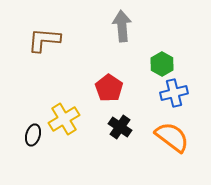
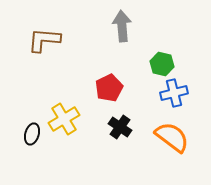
green hexagon: rotated 15 degrees counterclockwise
red pentagon: rotated 12 degrees clockwise
black ellipse: moved 1 px left, 1 px up
